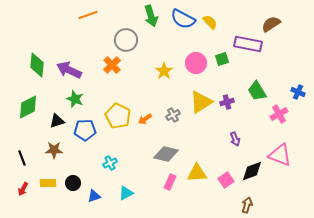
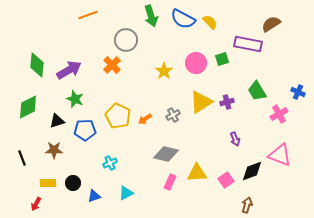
purple arrow at (69, 70): rotated 125 degrees clockwise
red arrow at (23, 189): moved 13 px right, 15 px down
